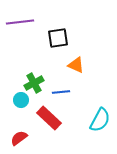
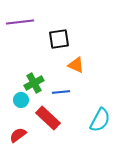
black square: moved 1 px right, 1 px down
red rectangle: moved 1 px left
red semicircle: moved 1 px left, 3 px up
